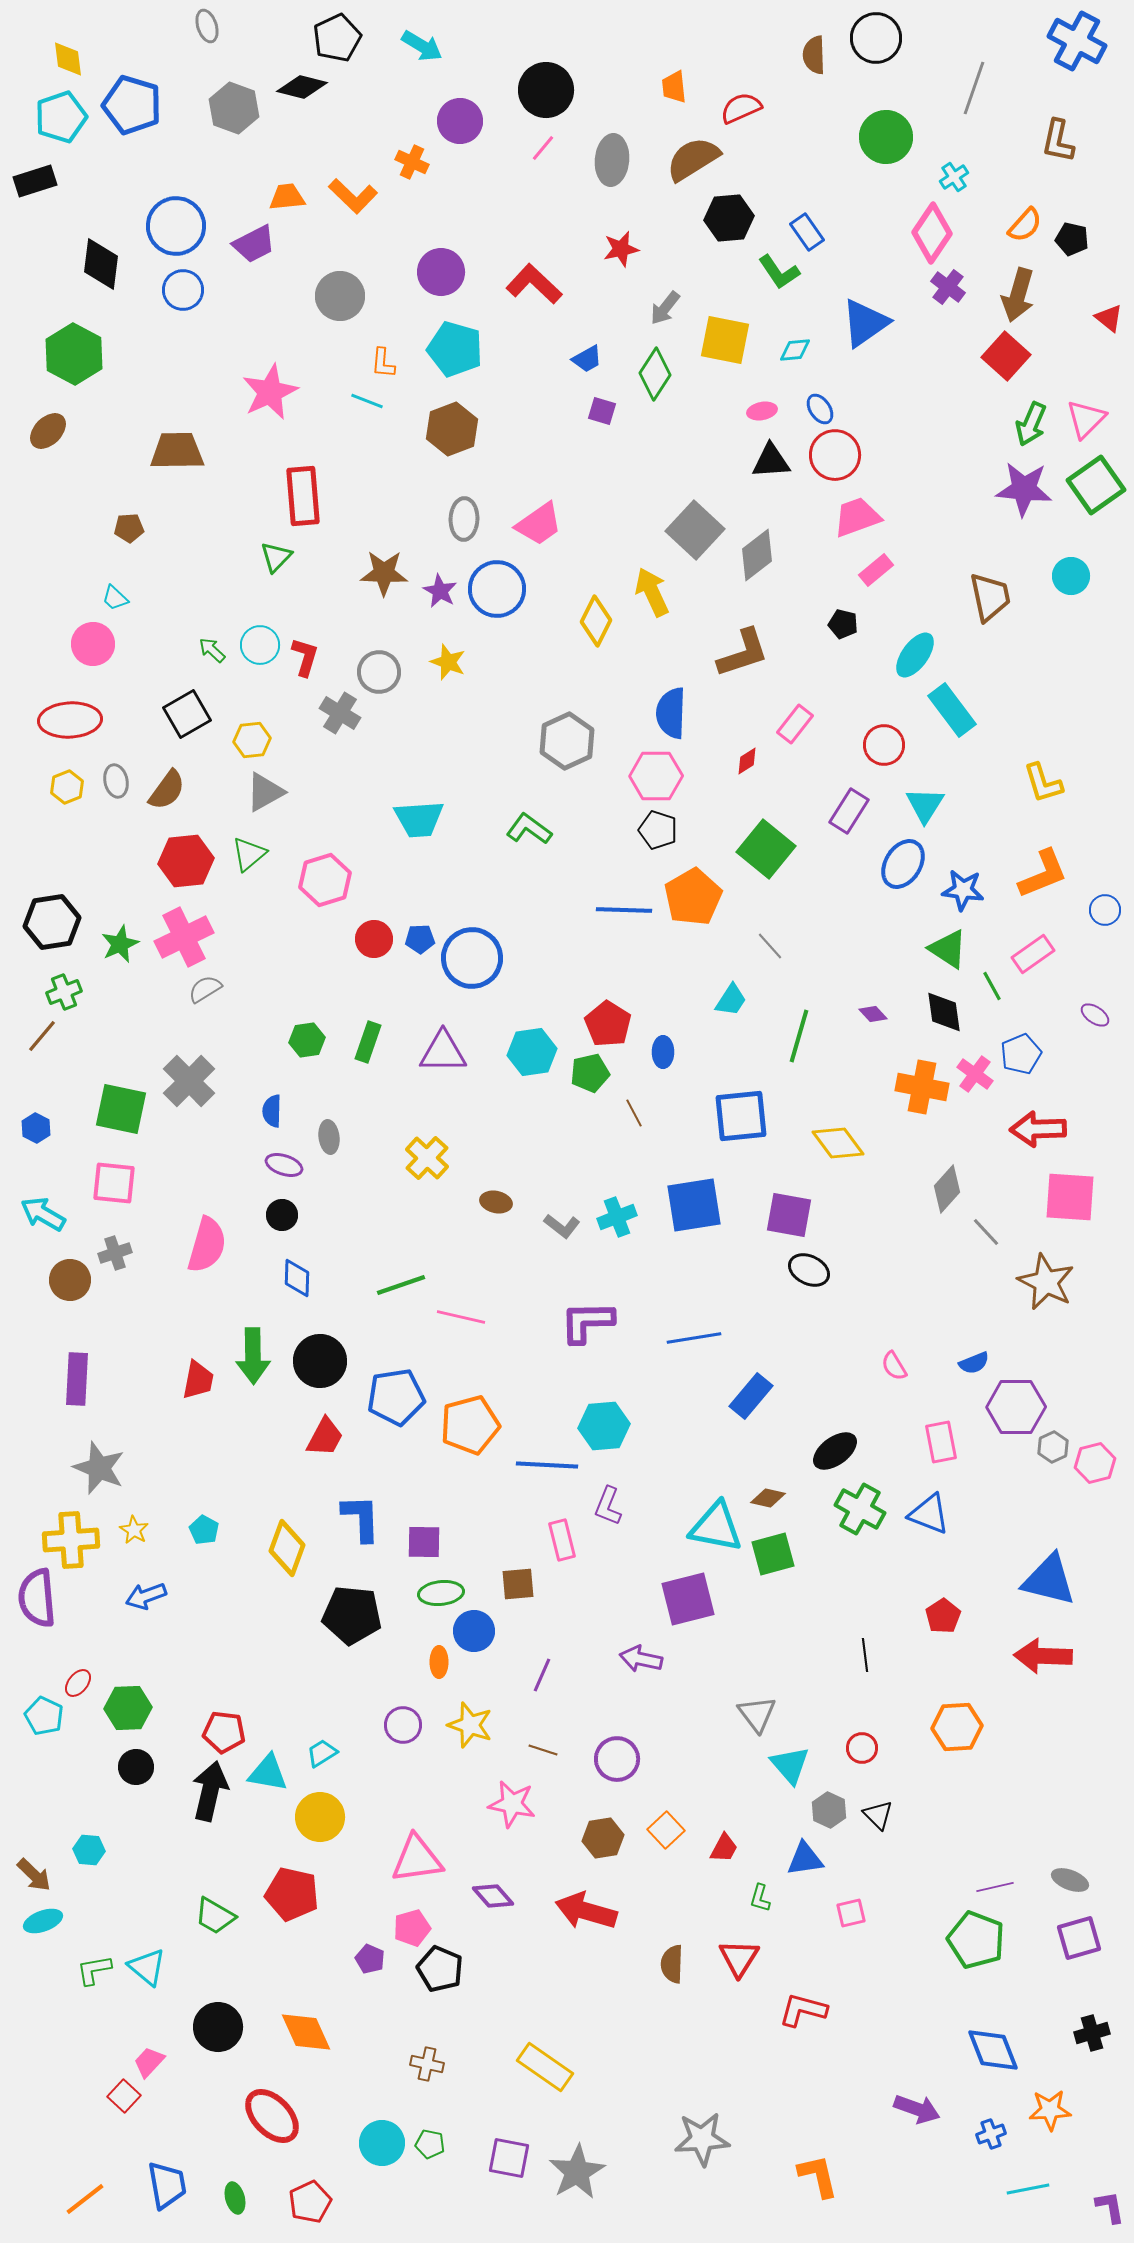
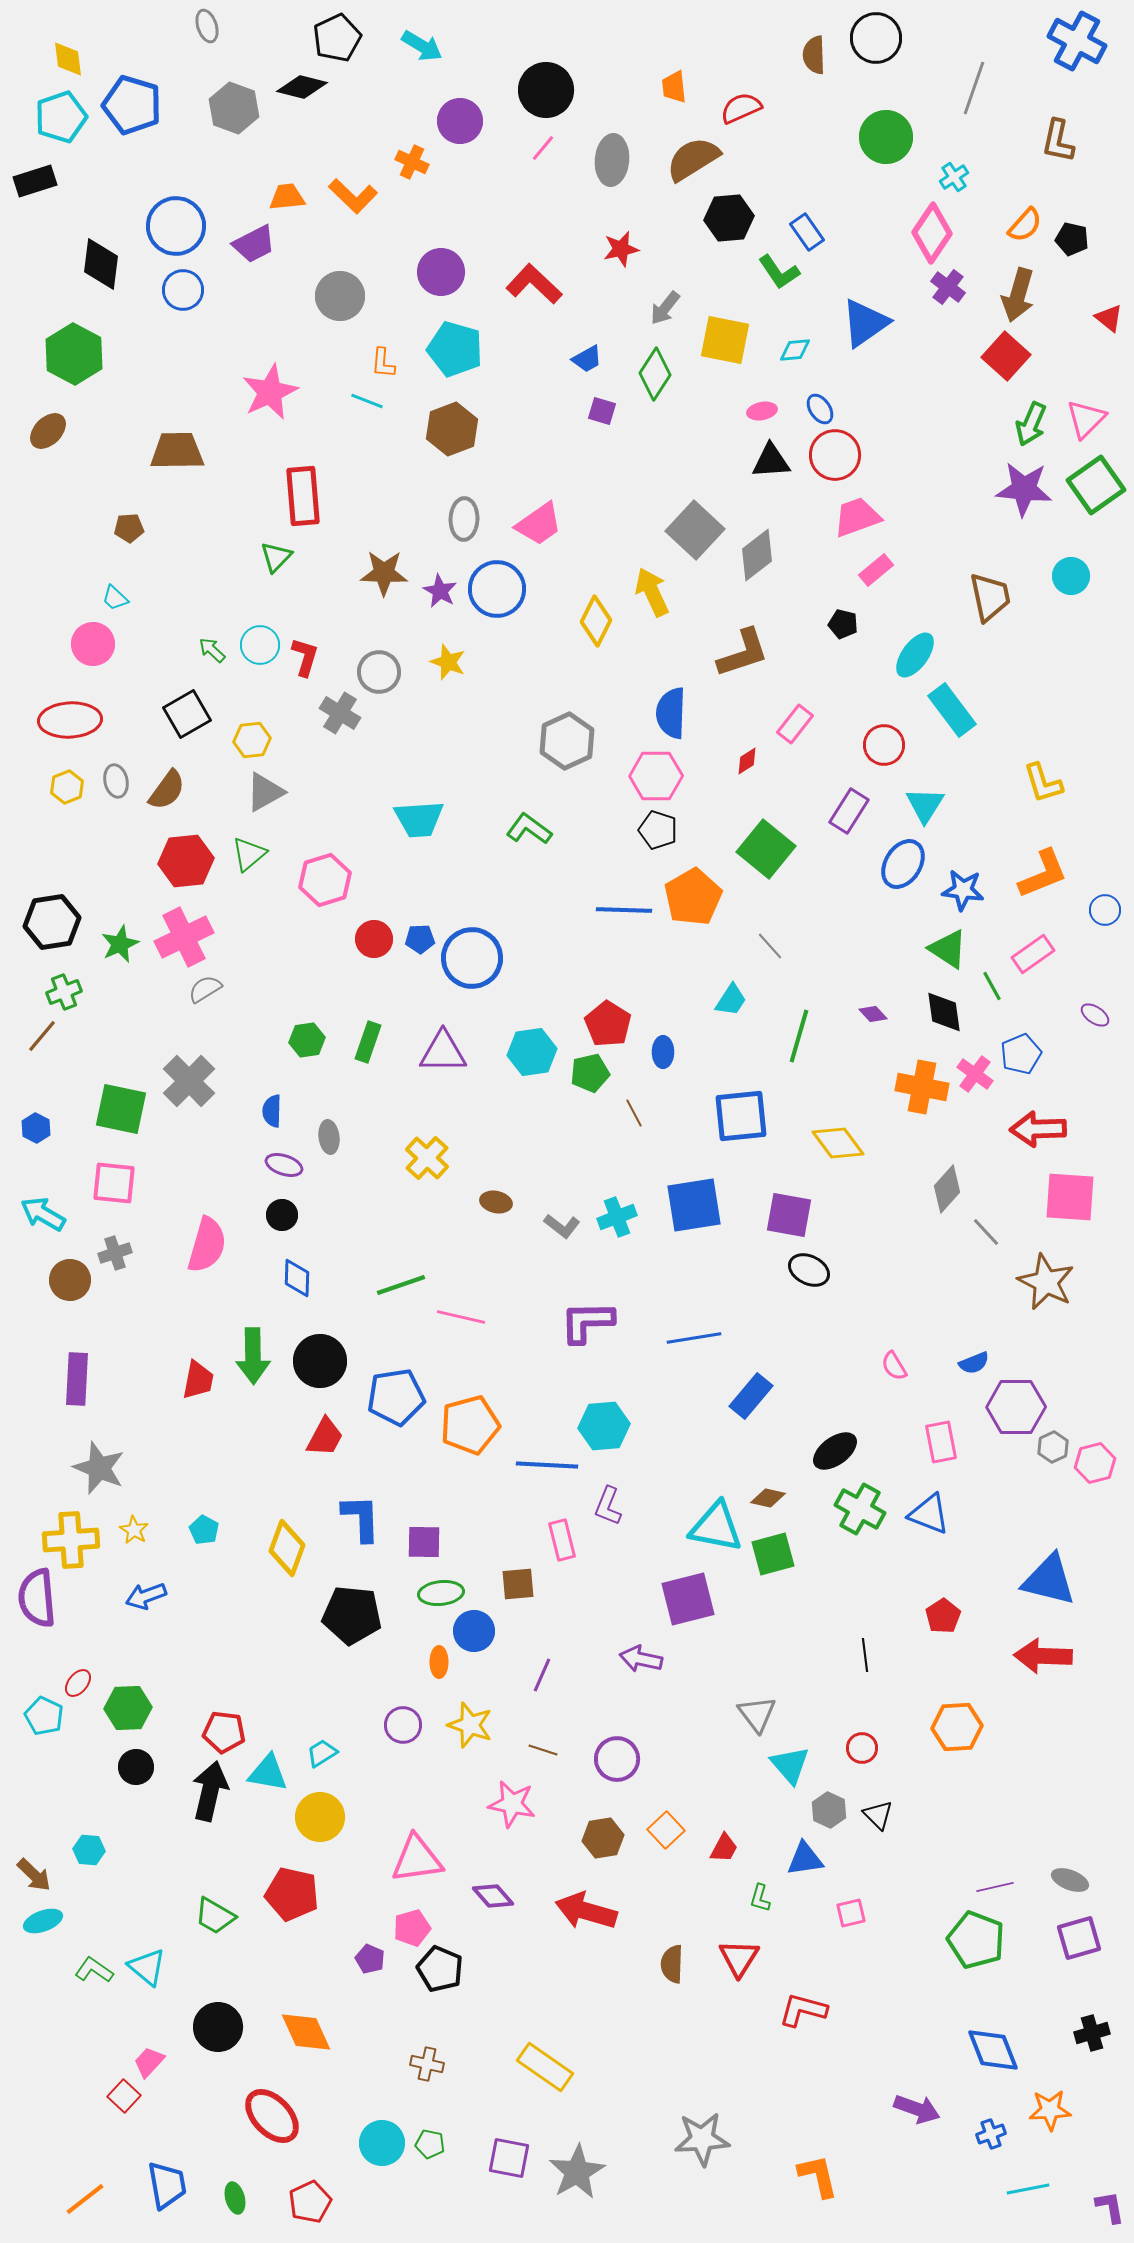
green L-shape at (94, 1970): rotated 45 degrees clockwise
